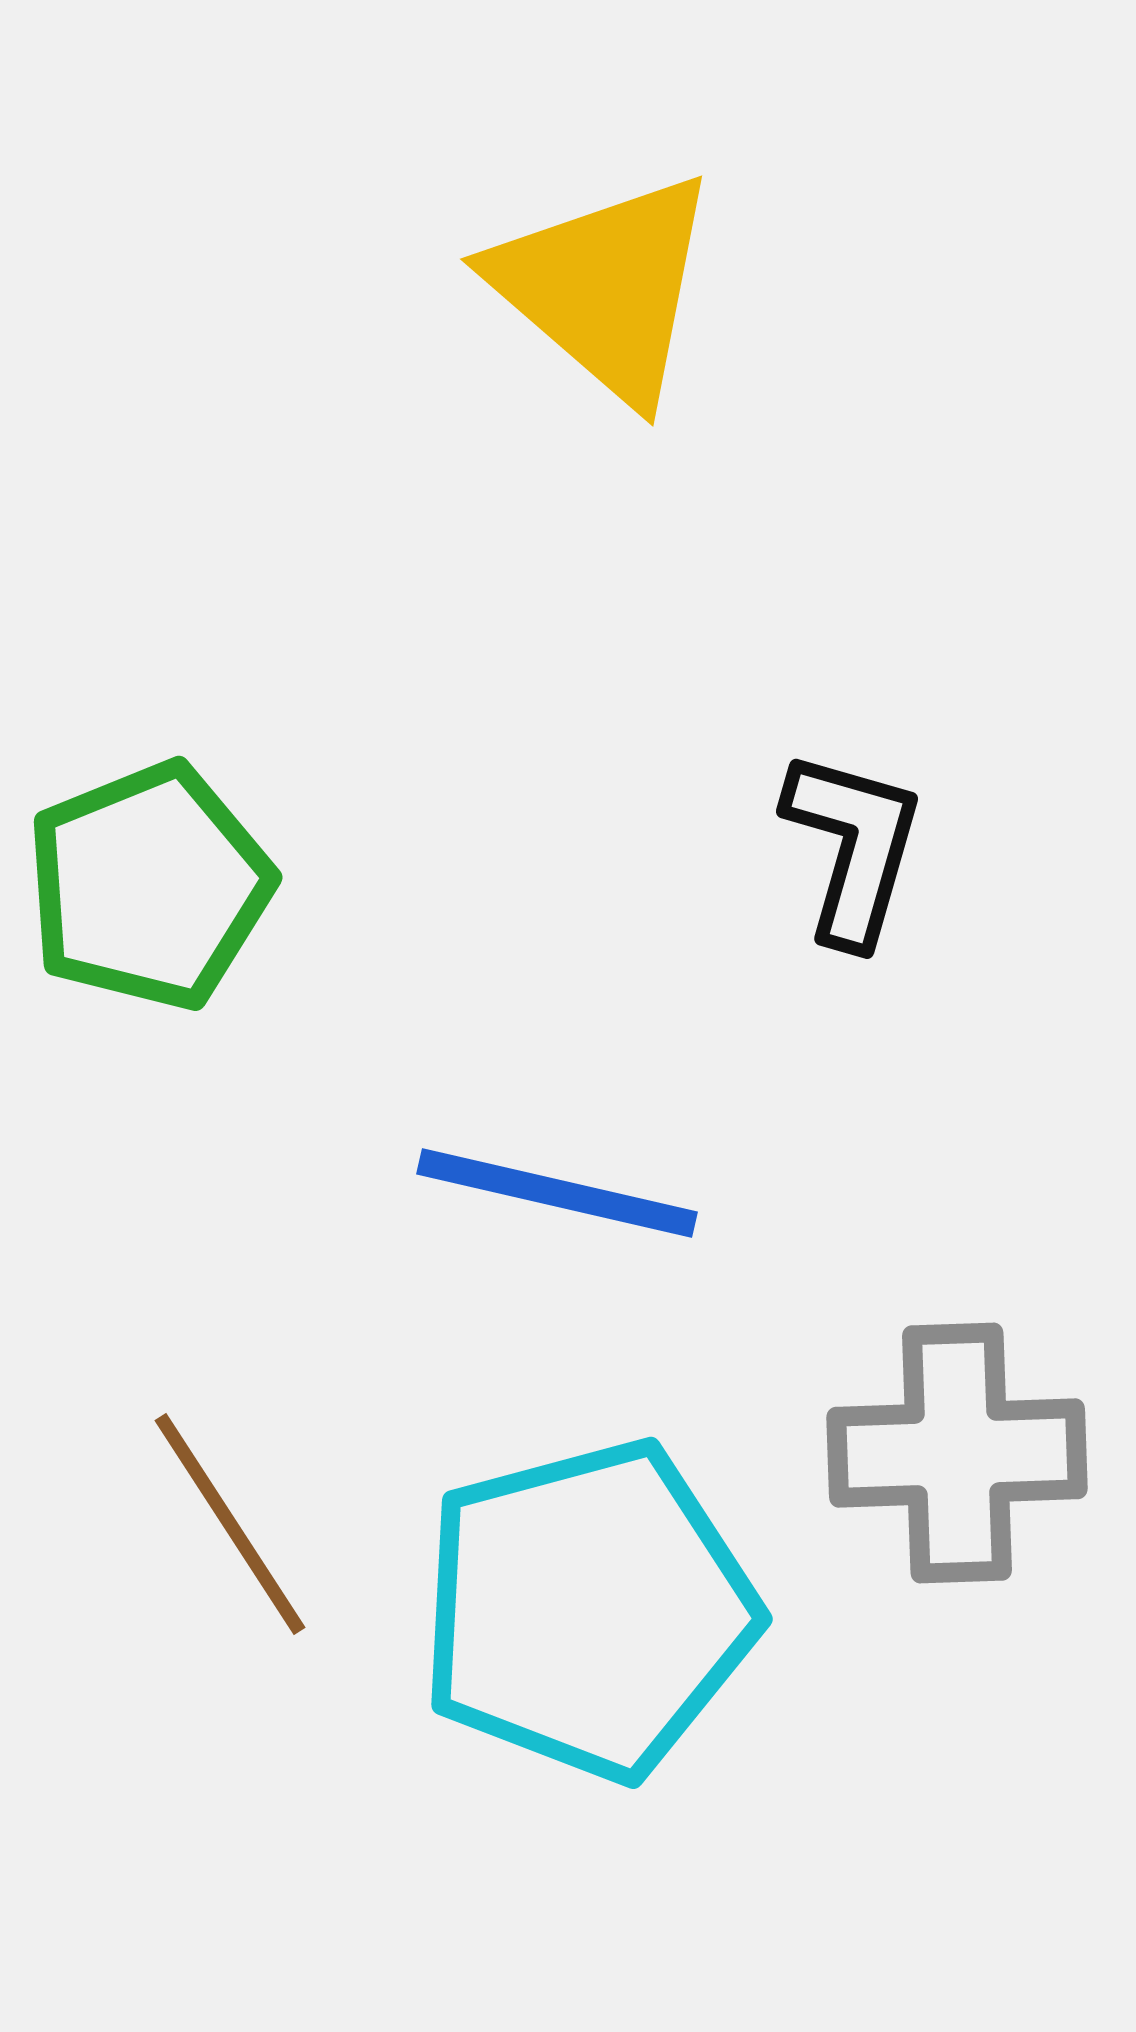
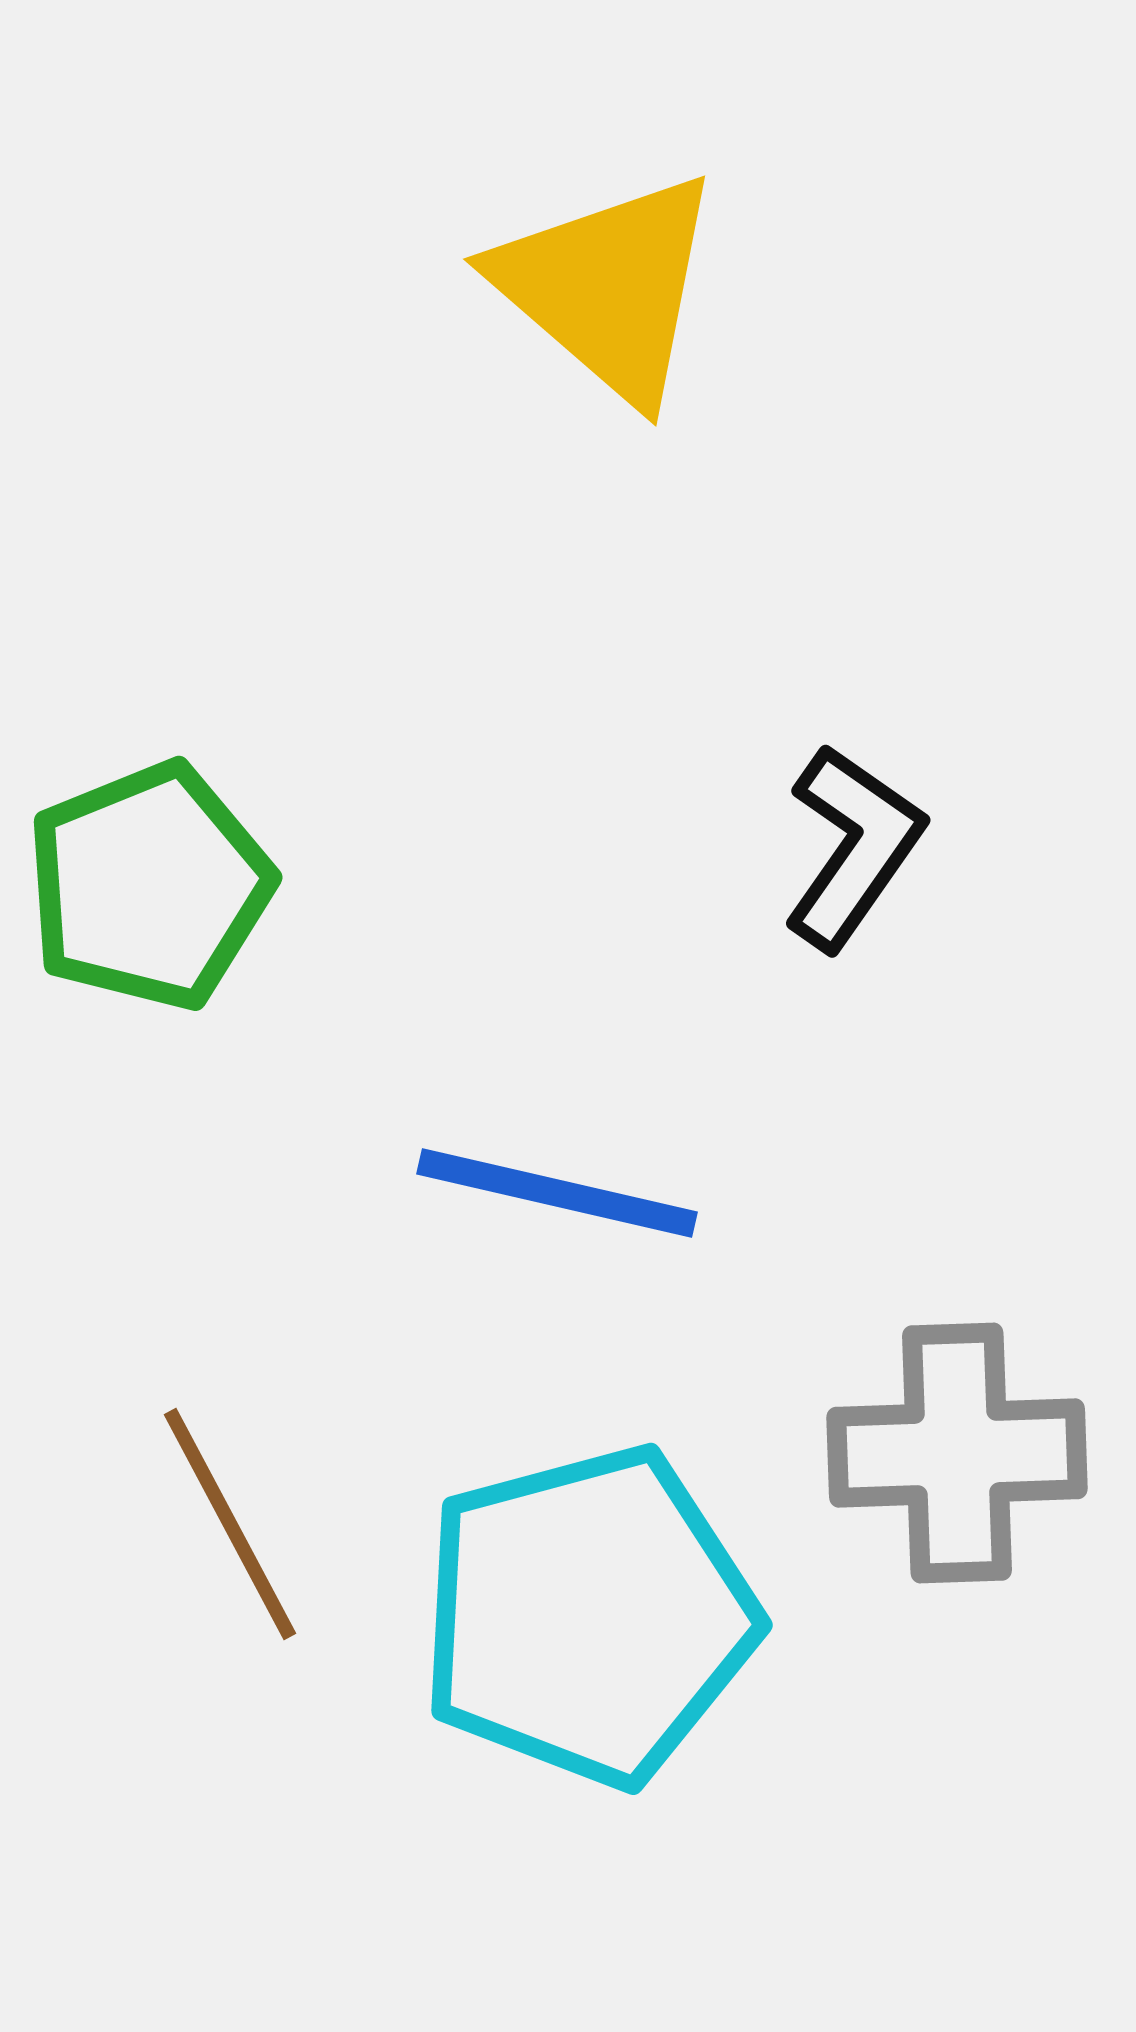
yellow triangle: moved 3 px right
black L-shape: rotated 19 degrees clockwise
brown line: rotated 5 degrees clockwise
cyan pentagon: moved 6 px down
